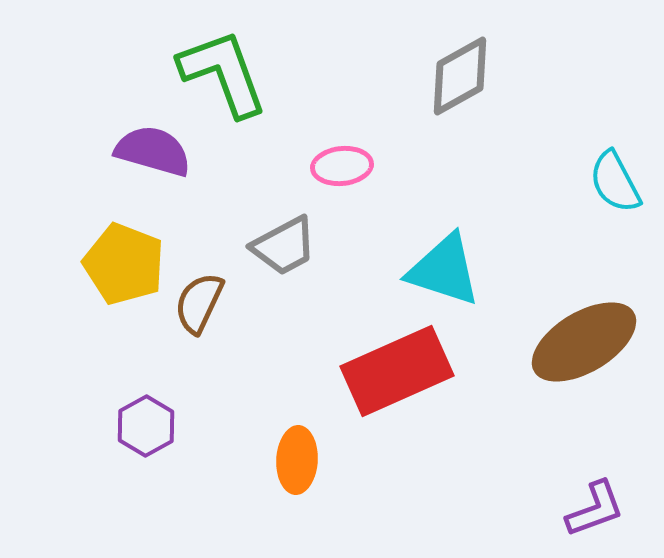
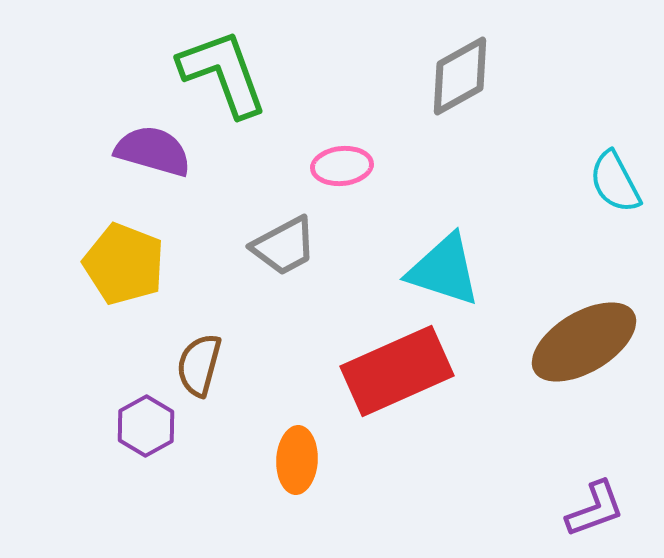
brown semicircle: moved 62 px down; rotated 10 degrees counterclockwise
